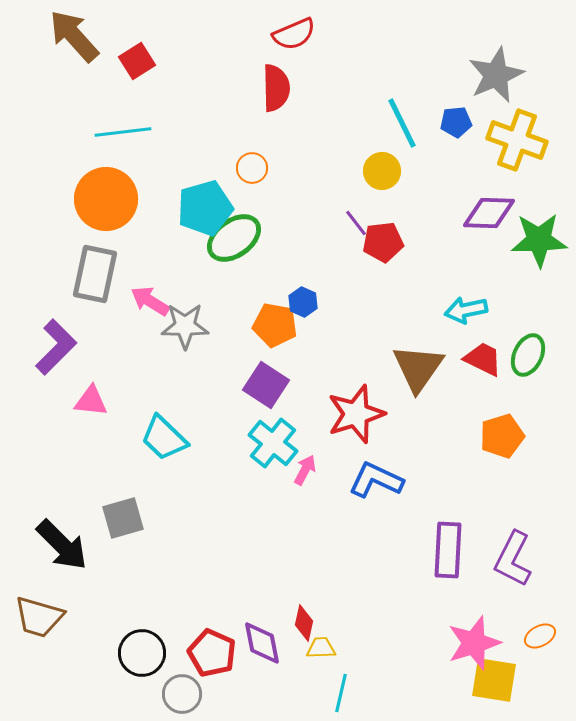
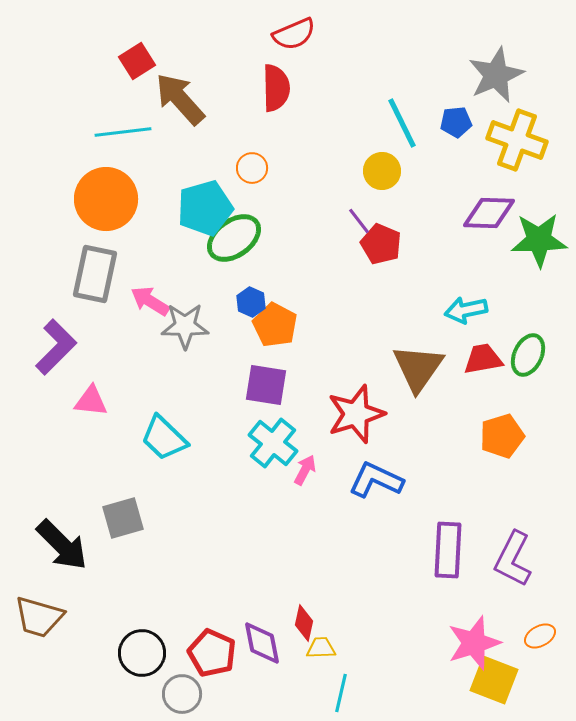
brown arrow at (74, 36): moved 106 px right, 63 px down
purple line at (356, 223): moved 3 px right, 2 px up
red pentagon at (383, 242): moved 2 px left, 2 px down; rotated 30 degrees clockwise
blue hexagon at (303, 302): moved 52 px left
orange pentagon at (275, 325): rotated 18 degrees clockwise
red trapezoid at (483, 359): rotated 36 degrees counterclockwise
purple square at (266, 385): rotated 24 degrees counterclockwise
yellow square at (494, 680): rotated 12 degrees clockwise
